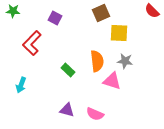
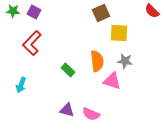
purple square: moved 21 px left, 6 px up
pink semicircle: moved 4 px left
